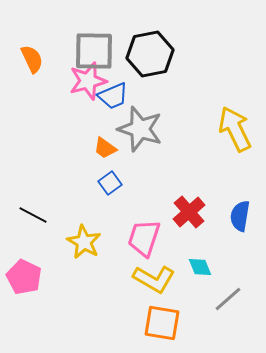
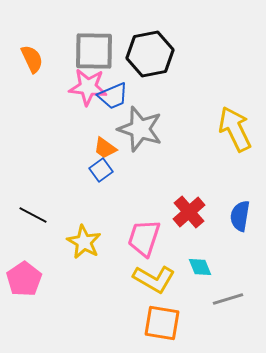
pink star: moved 6 px down; rotated 21 degrees clockwise
blue square: moved 9 px left, 13 px up
pink pentagon: moved 2 px down; rotated 12 degrees clockwise
gray line: rotated 24 degrees clockwise
